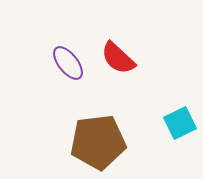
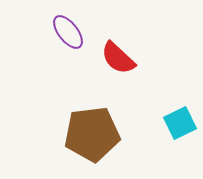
purple ellipse: moved 31 px up
brown pentagon: moved 6 px left, 8 px up
